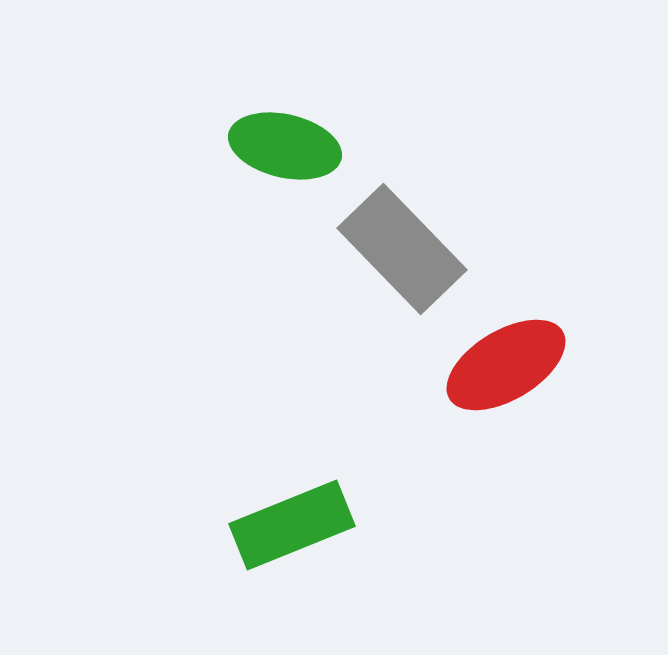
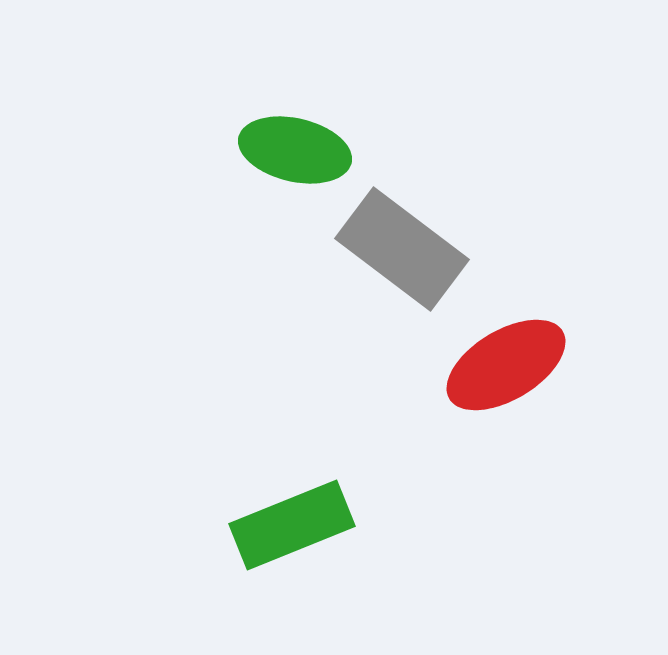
green ellipse: moved 10 px right, 4 px down
gray rectangle: rotated 9 degrees counterclockwise
